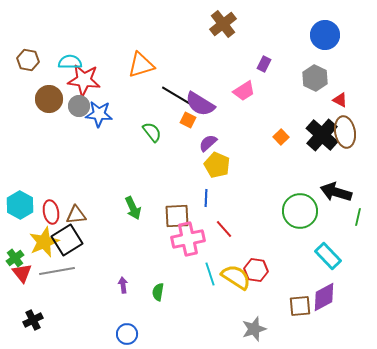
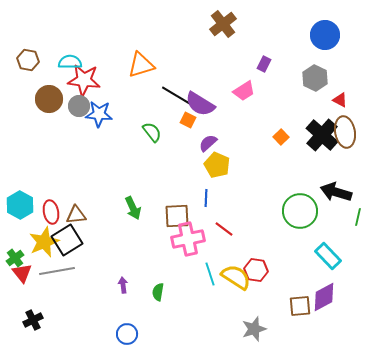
red line at (224, 229): rotated 12 degrees counterclockwise
